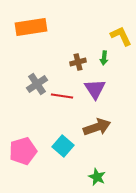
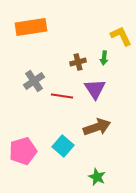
gray cross: moved 3 px left, 3 px up
